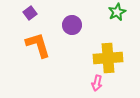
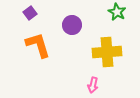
green star: rotated 18 degrees counterclockwise
yellow cross: moved 1 px left, 6 px up
pink arrow: moved 4 px left, 2 px down
